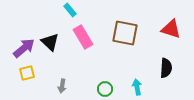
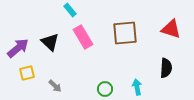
brown square: rotated 16 degrees counterclockwise
purple arrow: moved 6 px left
gray arrow: moved 7 px left; rotated 56 degrees counterclockwise
